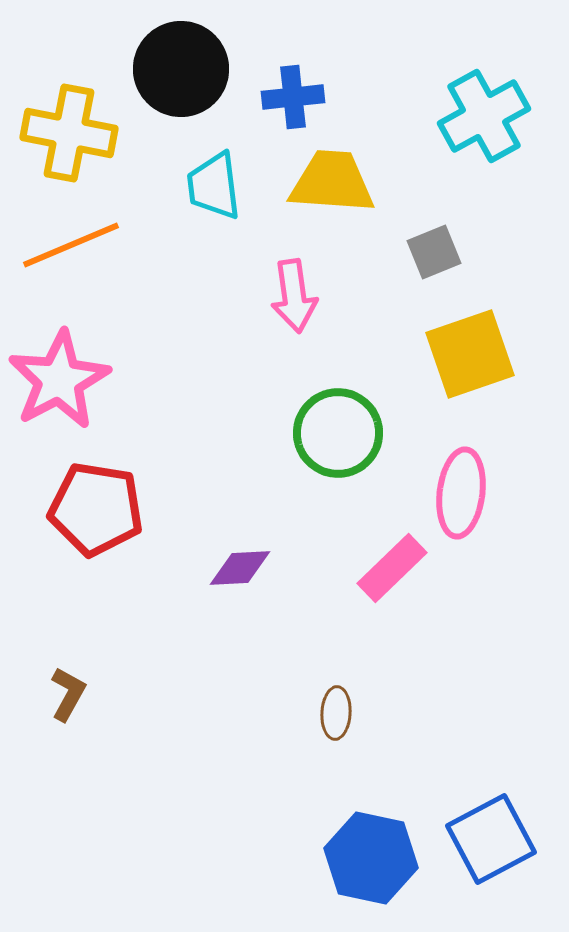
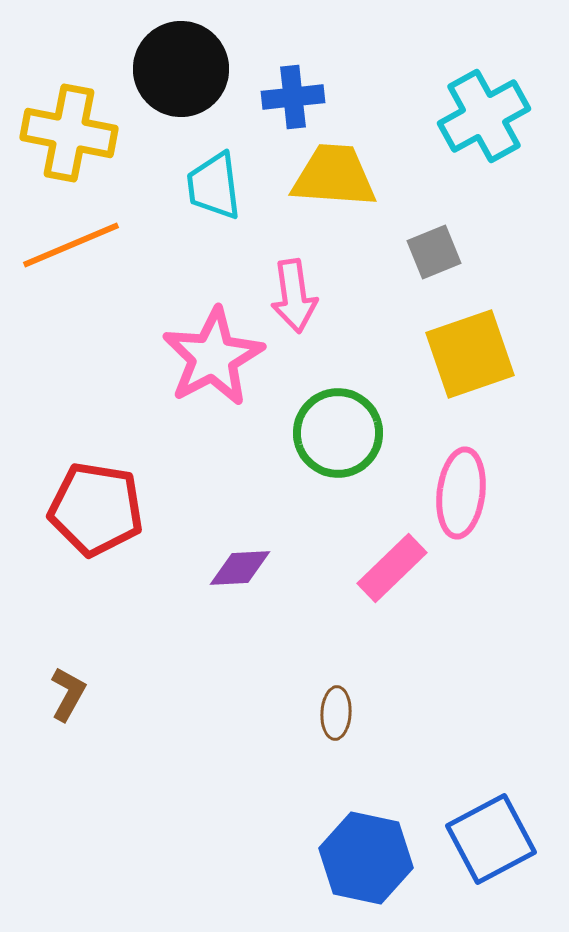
yellow trapezoid: moved 2 px right, 6 px up
pink star: moved 154 px right, 23 px up
blue hexagon: moved 5 px left
